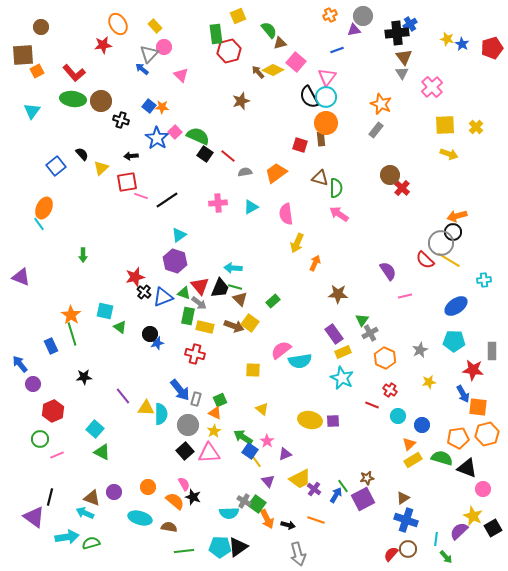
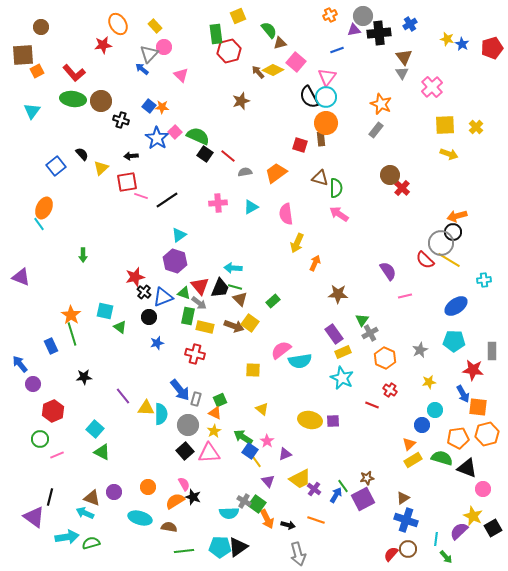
black cross at (397, 33): moved 18 px left
black circle at (150, 334): moved 1 px left, 17 px up
cyan circle at (398, 416): moved 37 px right, 6 px up
orange semicircle at (175, 501): rotated 72 degrees counterclockwise
